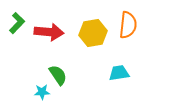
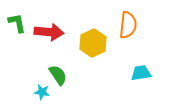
green L-shape: rotated 55 degrees counterclockwise
yellow hexagon: moved 10 px down; rotated 16 degrees counterclockwise
cyan trapezoid: moved 22 px right
cyan star: rotated 14 degrees clockwise
